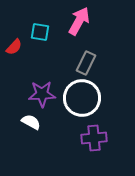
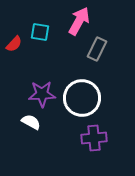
red semicircle: moved 3 px up
gray rectangle: moved 11 px right, 14 px up
